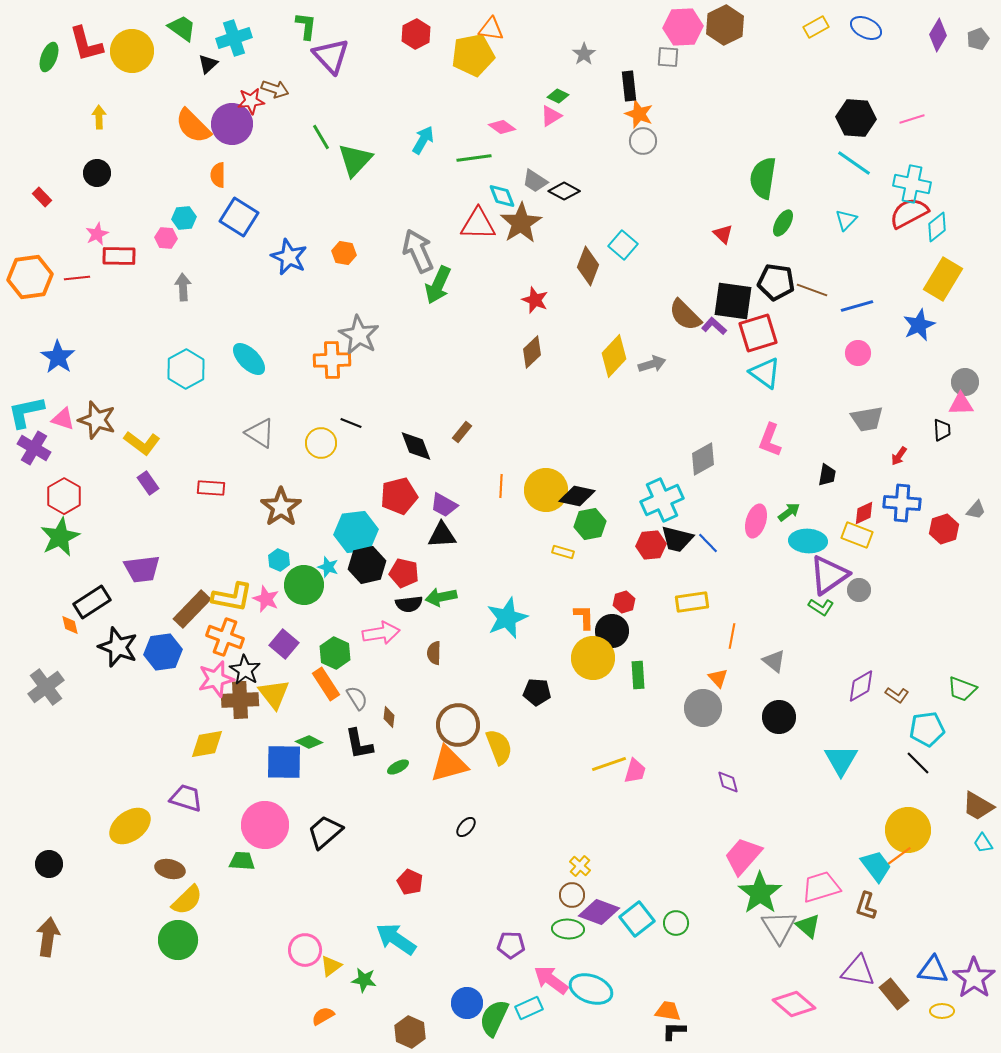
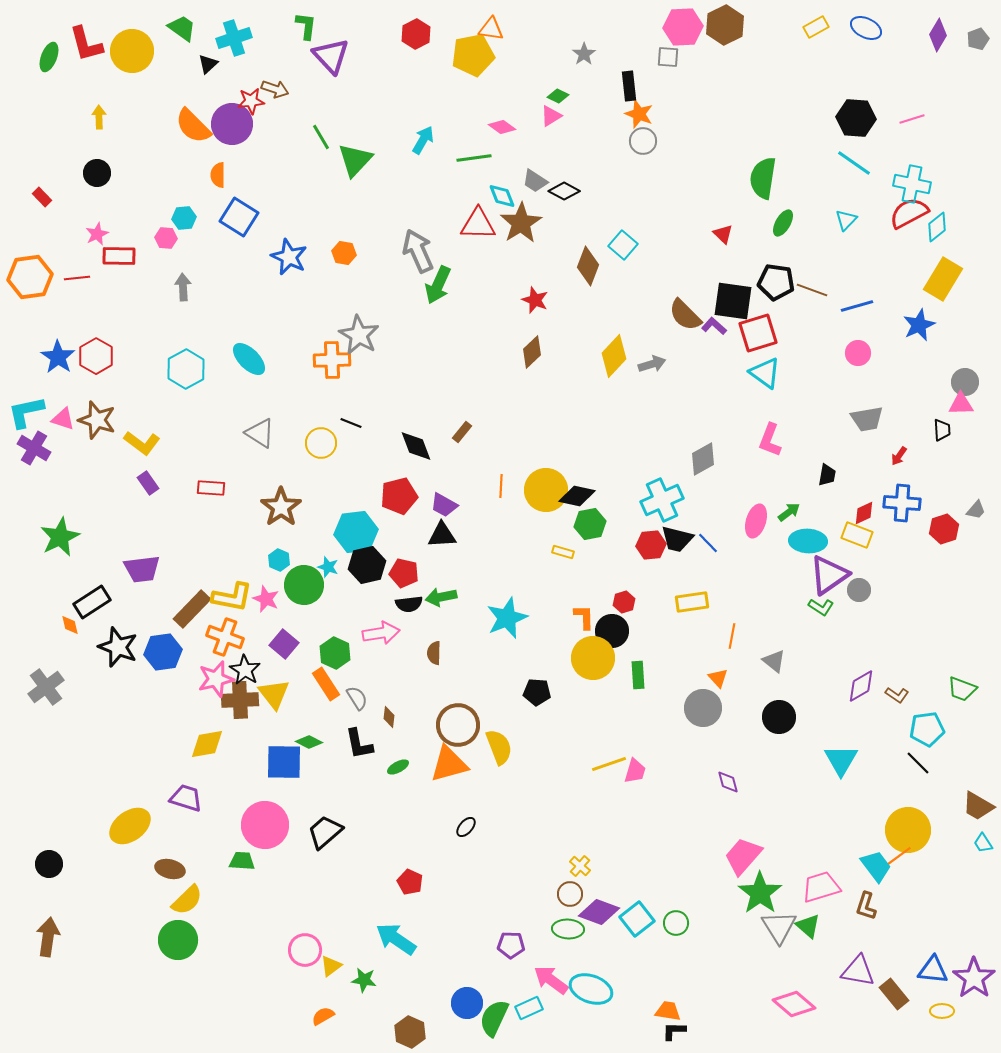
red hexagon at (64, 496): moved 32 px right, 140 px up
brown circle at (572, 895): moved 2 px left, 1 px up
